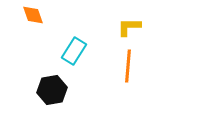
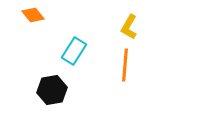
orange diamond: rotated 20 degrees counterclockwise
yellow L-shape: rotated 60 degrees counterclockwise
orange line: moved 3 px left, 1 px up
